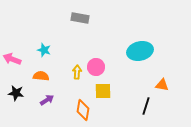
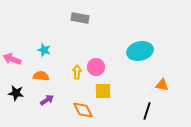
black line: moved 1 px right, 5 px down
orange diamond: rotated 35 degrees counterclockwise
